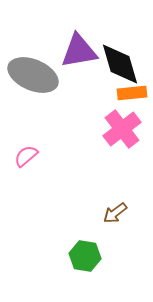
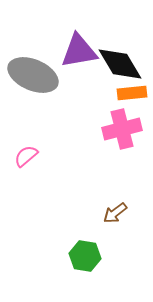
black diamond: rotated 15 degrees counterclockwise
pink cross: rotated 24 degrees clockwise
